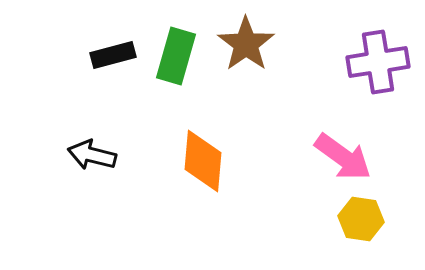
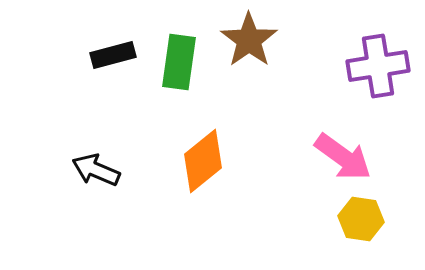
brown star: moved 3 px right, 4 px up
green rectangle: moved 3 px right, 6 px down; rotated 8 degrees counterclockwise
purple cross: moved 4 px down
black arrow: moved 4 px right, 15 px down; rotated 9 degrees clockwise
orange diamond: rotated 46 degrees clockwise
